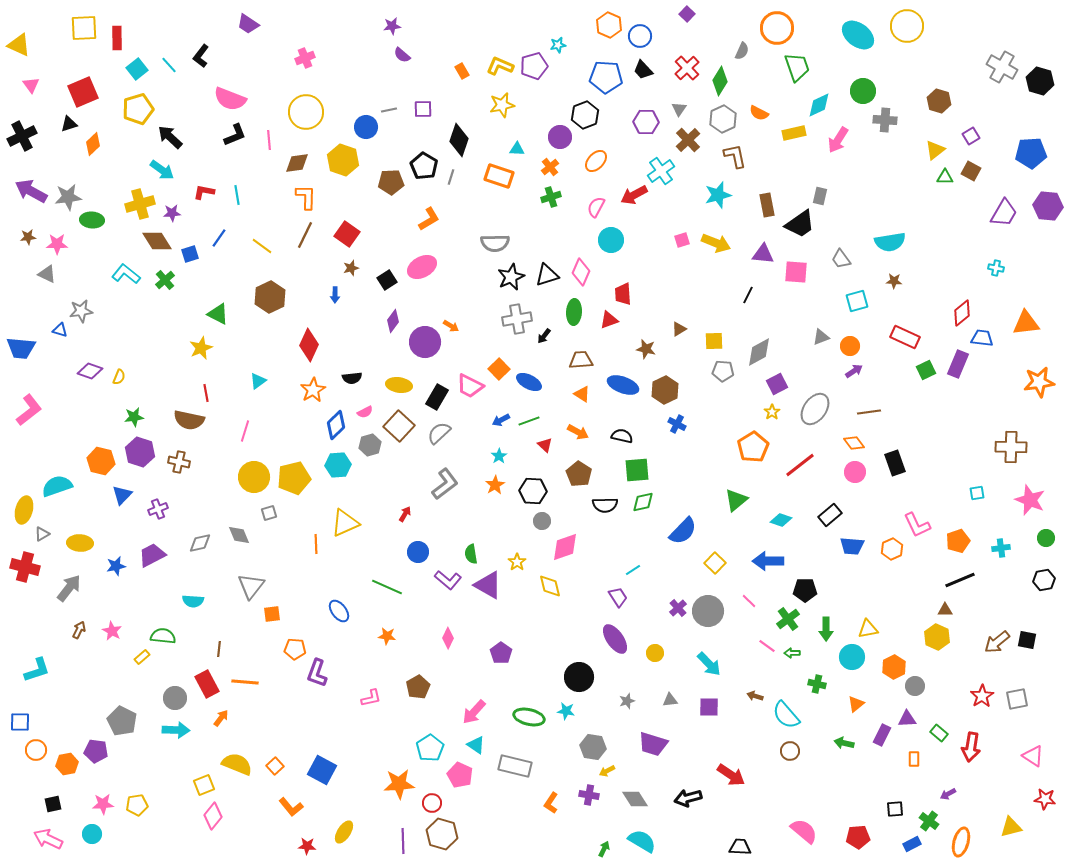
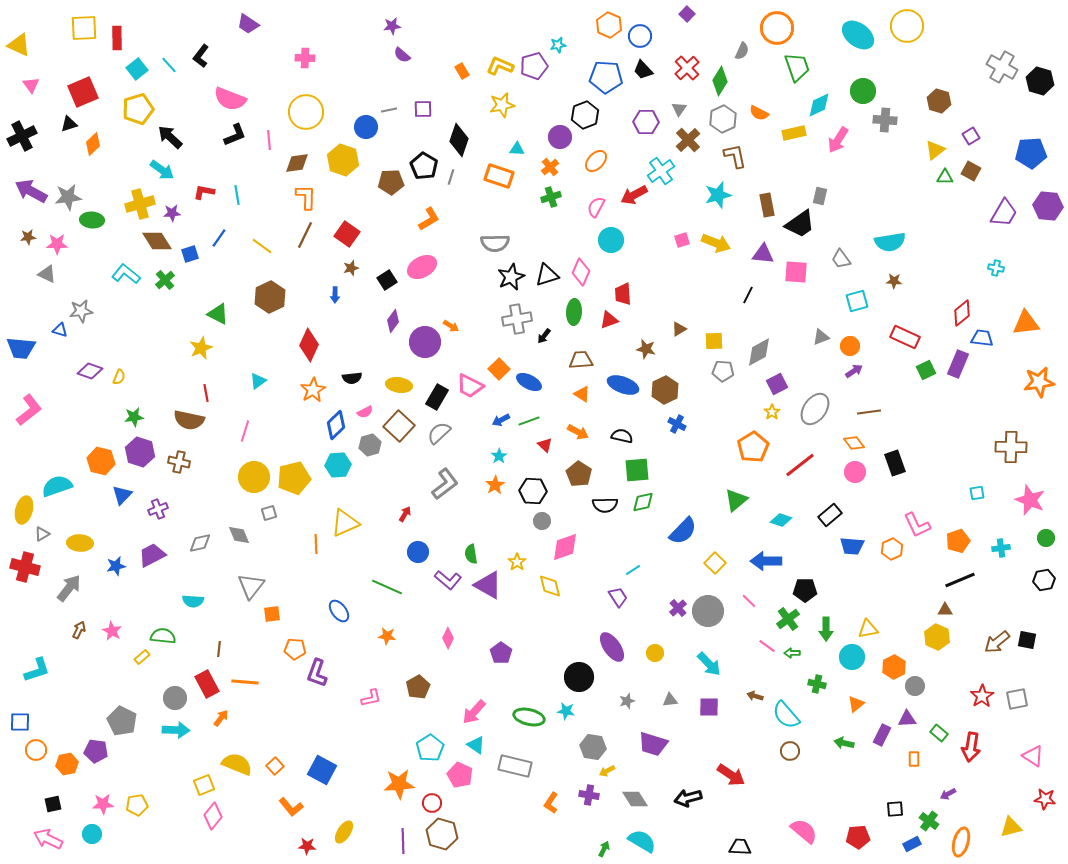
pink cross at (305, 58): rotated 24 degrees clockwise
blue arrow at (768, 561): moved 2 px left
purple ellipse at (615, 639): moved 3 px left, 8 px down
